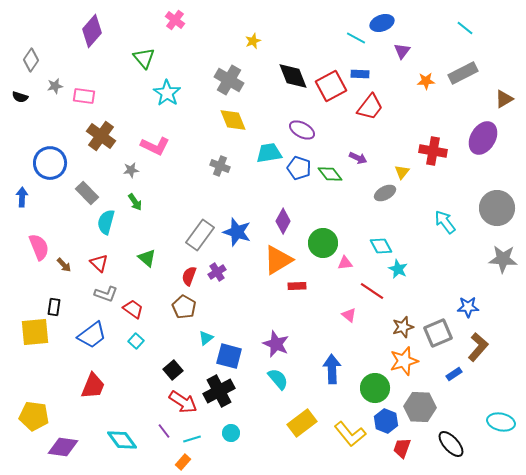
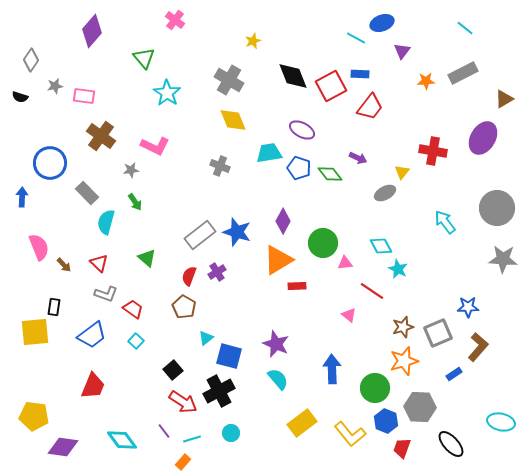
gray rectangle at (200, 235): rotated 16 degrees clockwise
